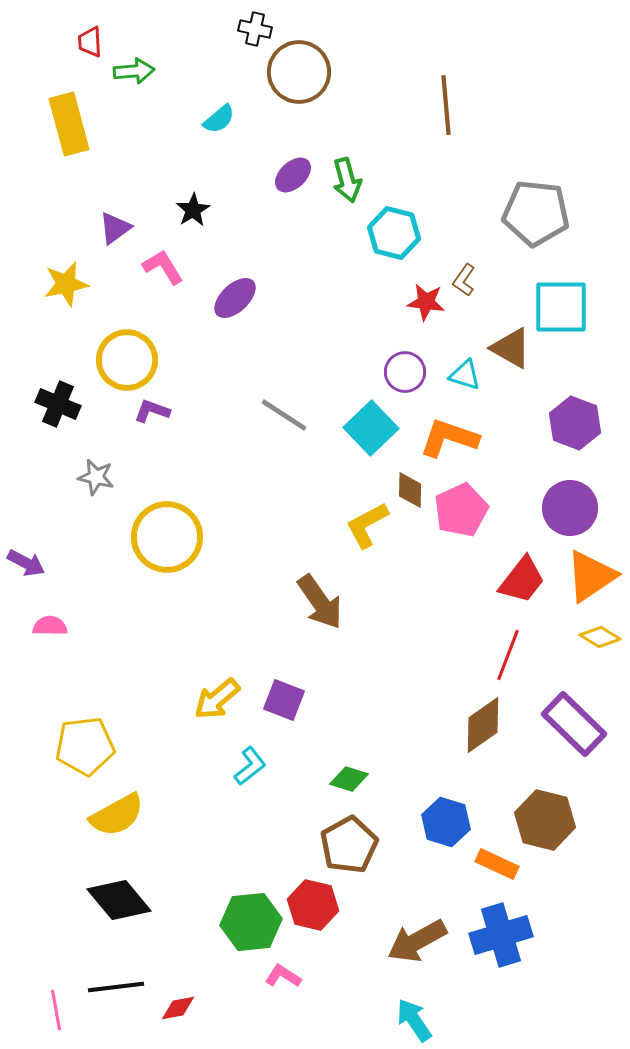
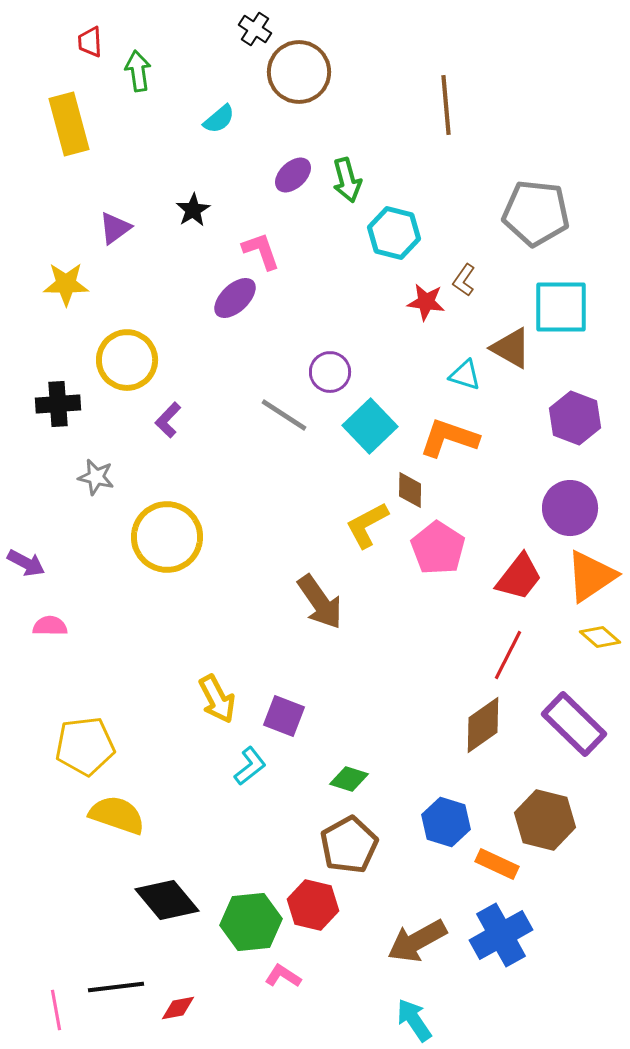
black cross at (255, 29): rotated 20 degrees clockwise
green arrow at (134, 71): moved 4 px right; rotated 93 degrees counterclockwise
pink L-shape at (163, 267): moved 98 px right, 16 px up; rotated 12 degrees clockwise
yellow star at (66, 284): rotated 12 degrees clockwise
purple circle at (405, 372): moved 75 px left
black cross at (58, 404): rotated 27 degrees counterclockwise
purple L-shape at (152, 411): moved 16 px right, 9 px down; rotated 66 degrees counterclockwise
purple hexagon at (575, 423): moved 5 px up
cyan square at (371, 428): moved 1 px left, 2 px up
pink pentagon at (461, 510): moved 23 px left, 38 px down; rotated 14 degrees counterclockwise
red trapezoid at (522, 580): moved 3 px left, 3 px up
yellow diamond at (600, 637): rotated 9 degrees clockwise
red line at (508, 655): rotated 6 degrees clockwise
yellow arrow at (217, 699): rotated 78 degrees counterclockwise
purple square at (284, 700): moved 16 px down
yellow semicircle at (117, 815): rotated 132 degrees counterclockwise
black diamond at (119, 900): moved 48 px right
blue cross at (501, 935): rotated 12 degrees counterclockwise
